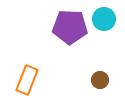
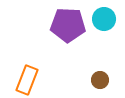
purple pentagon: moved 2 px left, 2 px up
